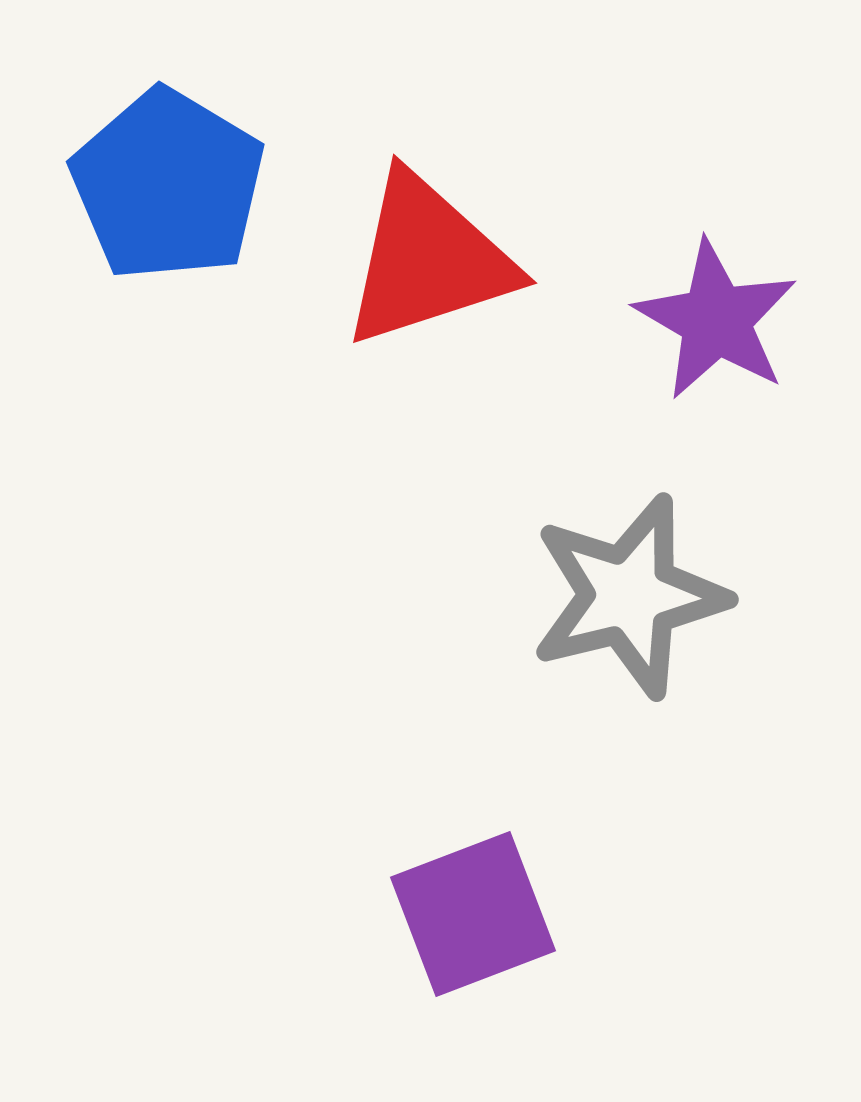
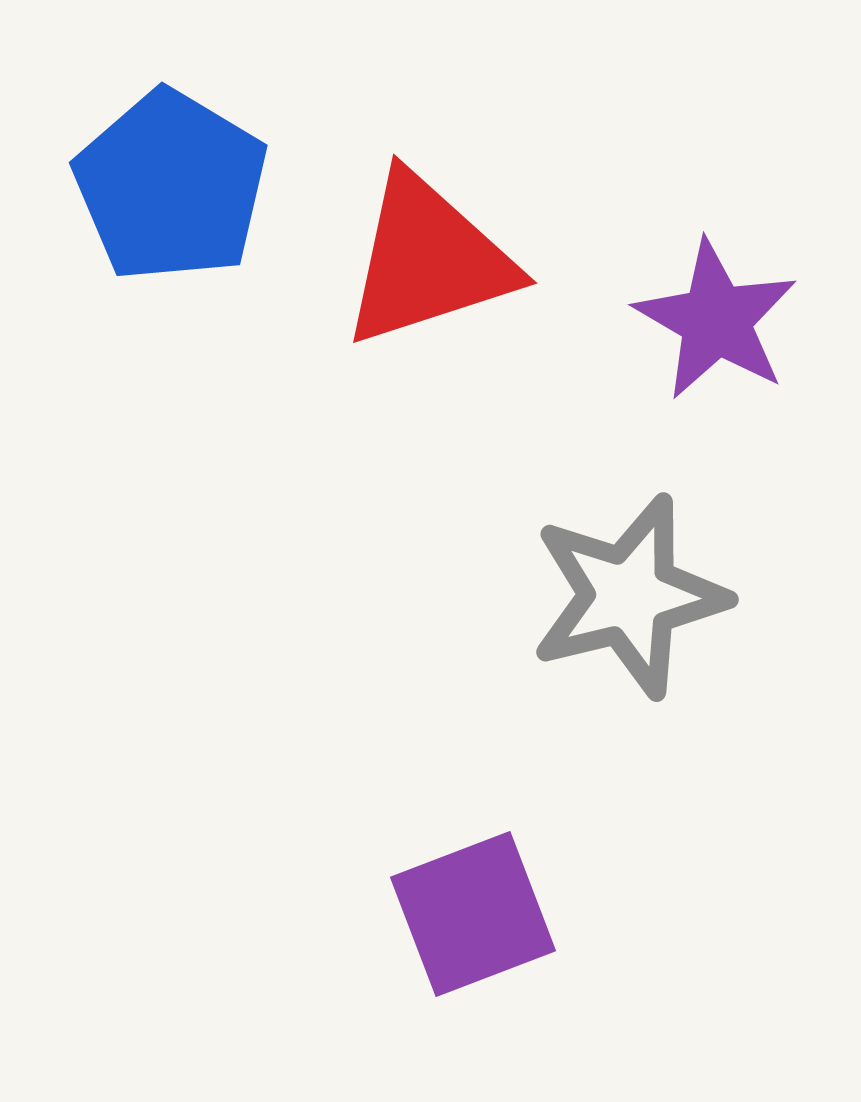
blue pentagon: moved 3 px right, 1 px down
